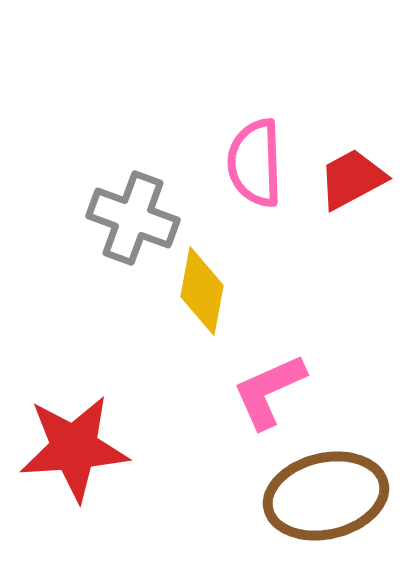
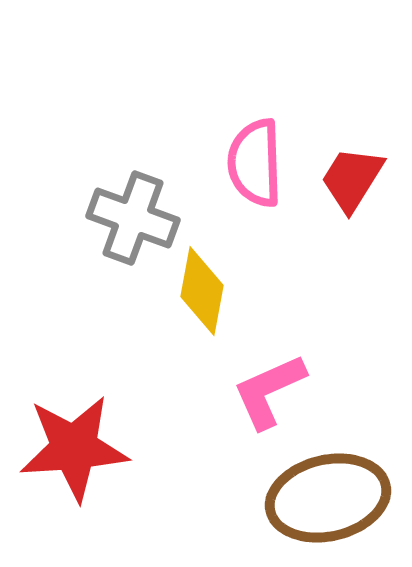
red trapezoid: rotated 30 degrees counterclockwise
brown ellipse: moved 2 px right, 2 px down
